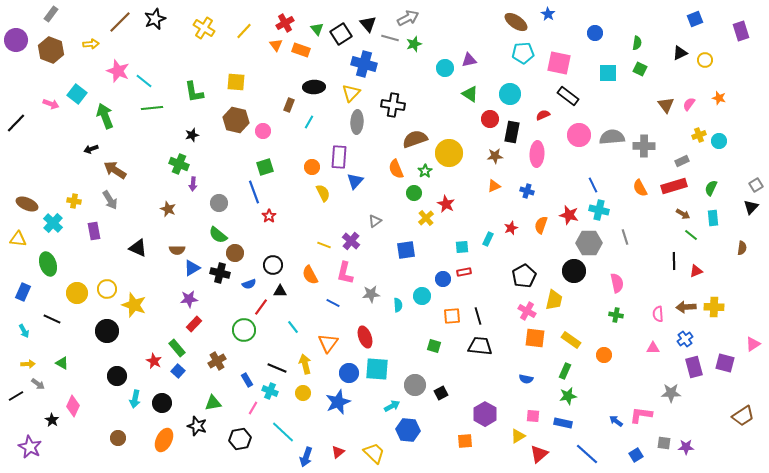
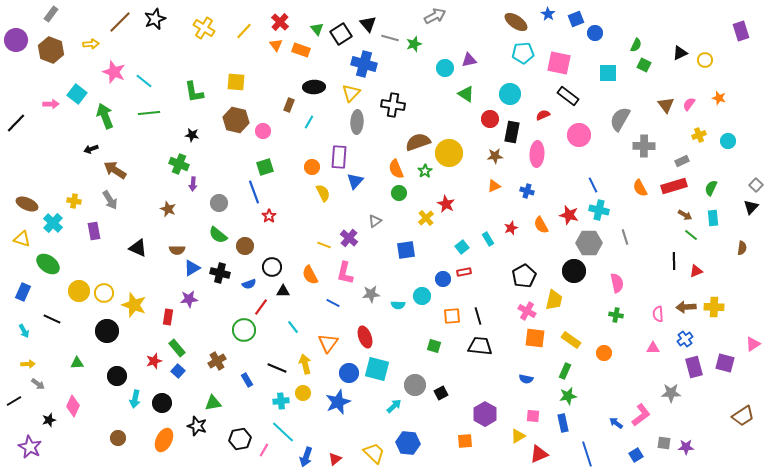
gray arrow at (408, 18): moved 27 px right, 2 px up
blue square at (695, 19): moved 119 px left
red cross at (285, 23): moved 5 px left, 1 px up; rotated 18 degrees counterclockwise
green semicircle at (637, 43): moved 1 px left, 2 px down; rotated 16 degrees clockwise
green square at (640, 69): moved 4 px right, 4 px up
pink star at (118, 71): moved 4 px left, 1 px down
green triangle at (470, 94): moved 4 px left
pink arrow at (51, 104): rotated 21 degrees counterclockwise
green line at (152, 108): moved 3 px left, 5 px down
black star at (192, 135): rotated 24 degrees clockwise
gray semicircle at (612, 137): moved 8 px right, 18 px up; rotated 55 degrees counterclockwise
brown semicircle at (415, 139): moved 3 px right, 3 px down
cyan circle at (719, 141): moved 9 px right
gray square at (756, 185): rotated 16 degrees counterclockwise
green circle at (414, 193): moved 15 px left
brown arrow at (683, 214): moved 2 px right, 1 px down
orange semicircle at (541, 225): rotated 48 degrees counterclockwise
yellow triangle at (18, 239): moved 4 px right; rotated 12 degrees clockwise
cyan rectangle at (488, 239): rotated 56 degrees counterclockwise
purple cross at (351, 241): moved 2 px left, 3 px up
cyan square at (462, 247): rotated 32 degrees counterclockwise
brown circle at (235, 253): moved 10 px right, 7 px up
green ellipse at (48, 264): rotated 35 degrees counterclockwise
black circle at (273, 265): moved 1 px left, 2 px down
yellow circle at (107, 289): moved 3 px left, 4 px down
black triangle at (280, 291): moved 3 px right
yellow circle at (77, 293): moved 2 px right, 2 px up
cyan semicircle at (398, 305): rotated 96 degrees clockwise
red rectangle at (194, 324): moved 26 px left, 7 px up; rotated 35 degrees counterclockwise
orange circle at (604, 355): moved 2 px up
red star at (154, 361): rotated 28 degrees clockwise
green triangle at (62, 363): moved 15 px right; rotated 32 degrees counterclockwise
cyan square at (377, 369): rotated 10 degrees clockwise
cyan cross at (270, 391): moved 11 px right, 10 px down; rotated 28 degrees counterclockwise
black line at (16, 396): moved 2 px left, 5 px down
cyan arrow at (392, 406): moved 2 px right; rotated 14 degrees counterclockwise
pink line at (253, 408): moved 11 px right, 42 px down
pink L-shape at (641, 415): rotated 135 degrees clockwise
black star at (52, 420): moved 3 px left; rotated 24 degrees clockwise
blue arrow at (616, 421): moved 2 px down
blue rectangle at (563, 423): rotated 66 degrees clockwise
blue hexagon at (408, 430): moved 13 px down
red triangle at (338, 452): moved 3 px left, 7 px down
red triangle at (539, 454): rotated 18 degrees clockwise
blue line at (587, 454): rotated 30 degrees clockwise
